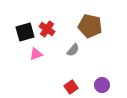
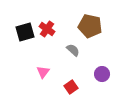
gray semicircle: rotated 88 degrees counterclockwise
pink triangle: moved 7 px right, 18 px down; rotated 32 degrees counterclockwise
purple circle: moved 11 px up
